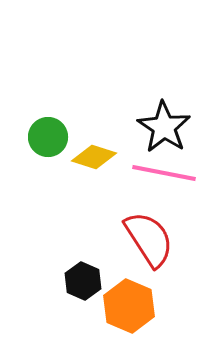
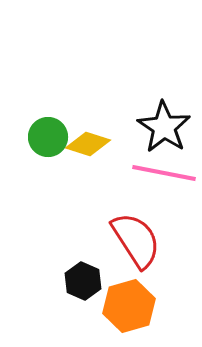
yellow diamond: moved 6 px left, 13 px up
red semicircle: moved 13 px left, 1 px down
orange hexagon: rotated 21 degrees clockwise
